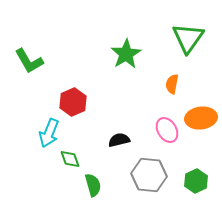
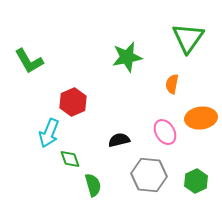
green star: moved 1 px right, 3 px down; rotated 20 degrees clockwise
pink ellipse: moved 2 px left, 2 px down
